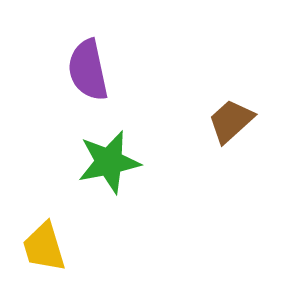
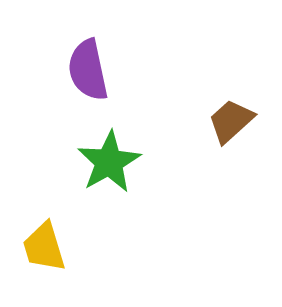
green star: rotated 18 degrees counterclockwise
